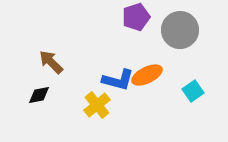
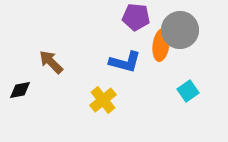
purple pentagon: rotated 24 degrees clockwise
orange ellipse: moved 14 px right, 30 px up; rotated 56 degrees counterclockwise
blue L-shape: moved 7 px right, 18 px up
cyan square: moved 5 px left
black diamond: moved 19 px left, 5 px up
yellow cross: moved 6 px right, 5 px up
